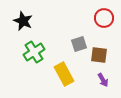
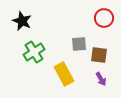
black star: moved 1 px left
gray square: rotated 14 degrees clockwise
purple arrow: moved 2 px left, 1 px up
